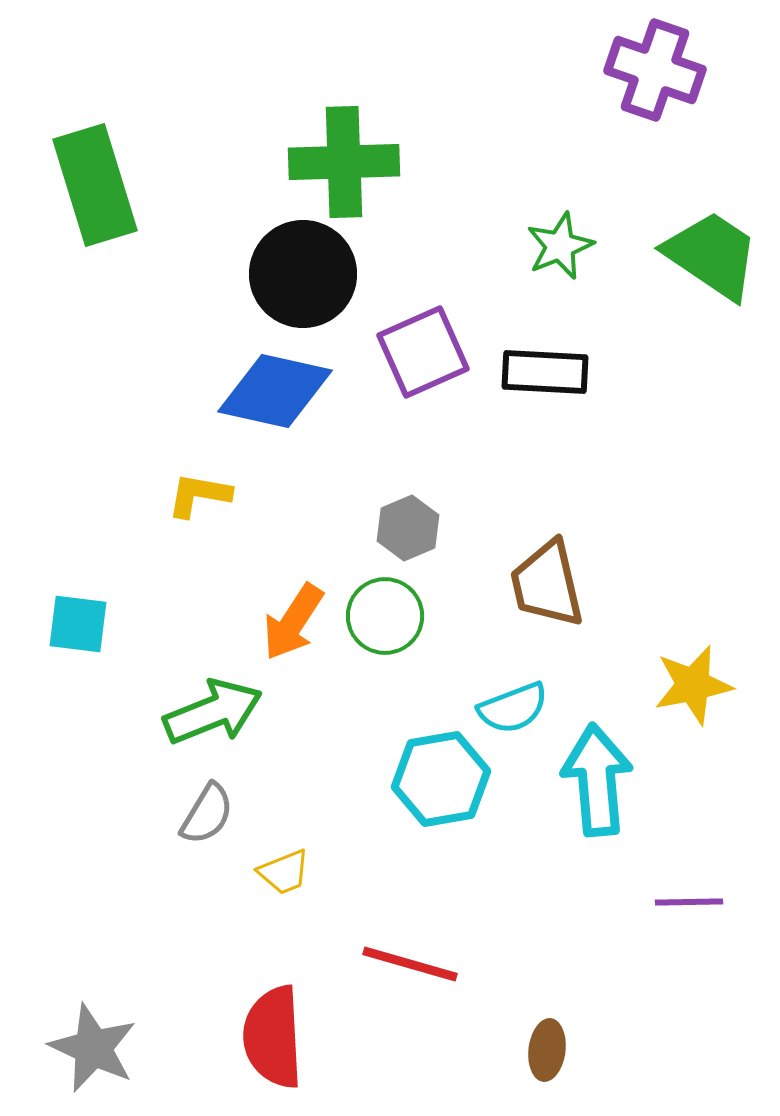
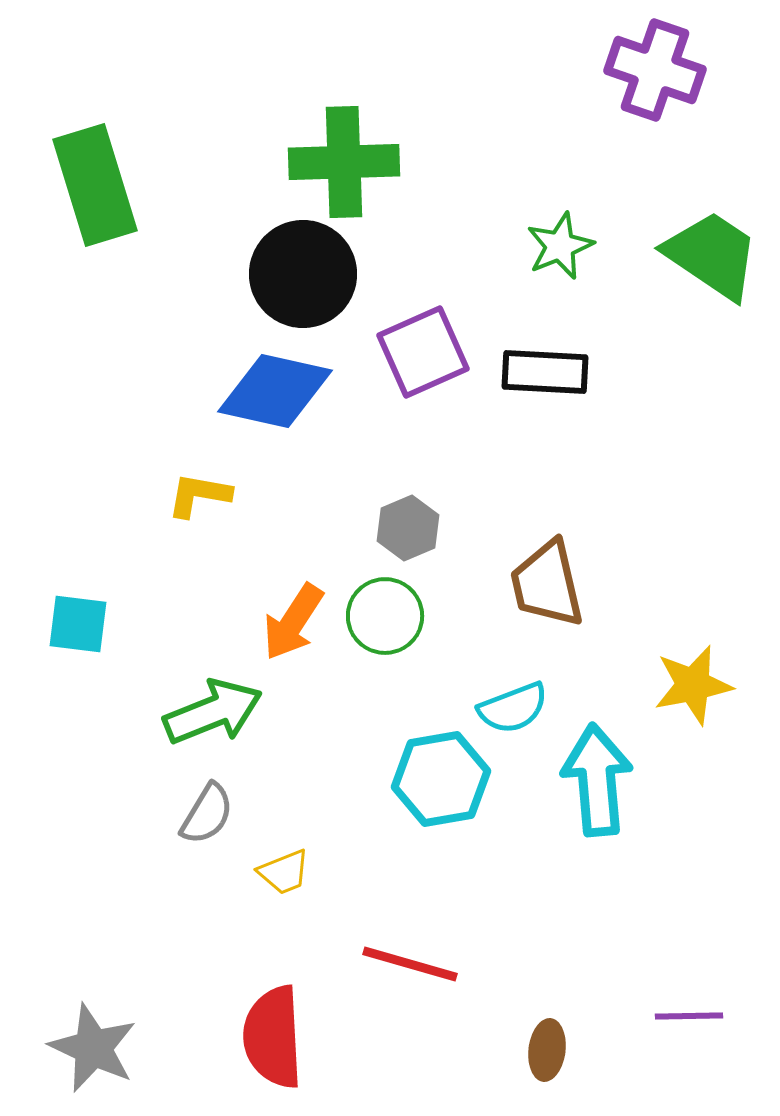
purple line: moved 114 px down
